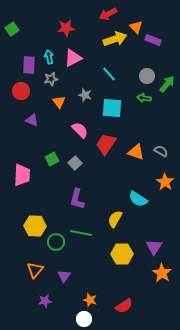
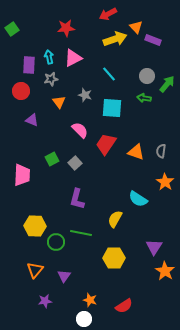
gray semicircle at (161, 151): rotated 112 degrees counterclockwise
yellow hexagon at (122, 254): moved 8 px left, 4 px down
orange star at (162, 273): moved 3 px right, 2 px up
